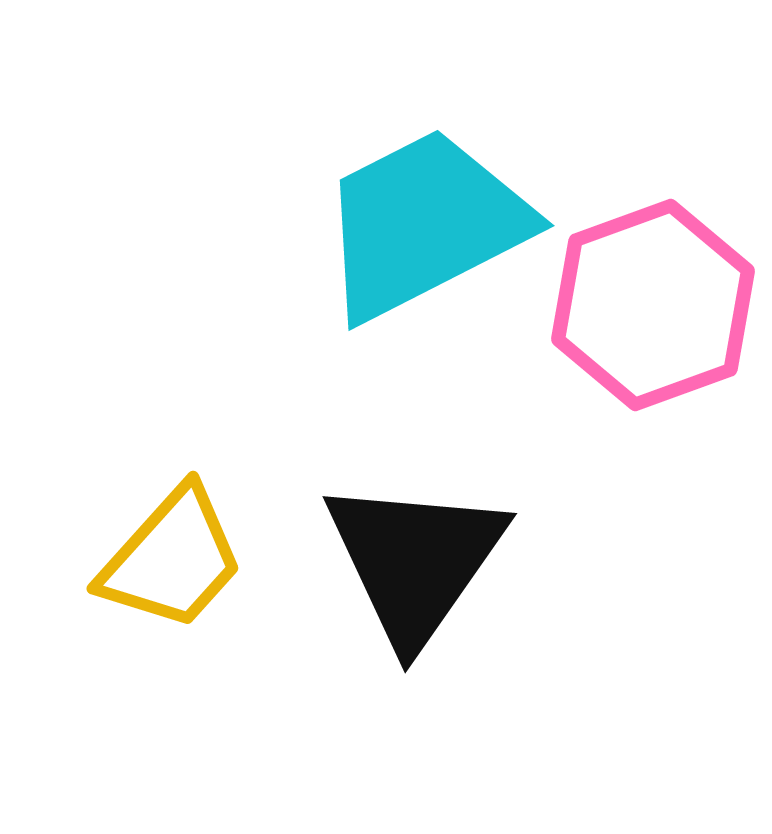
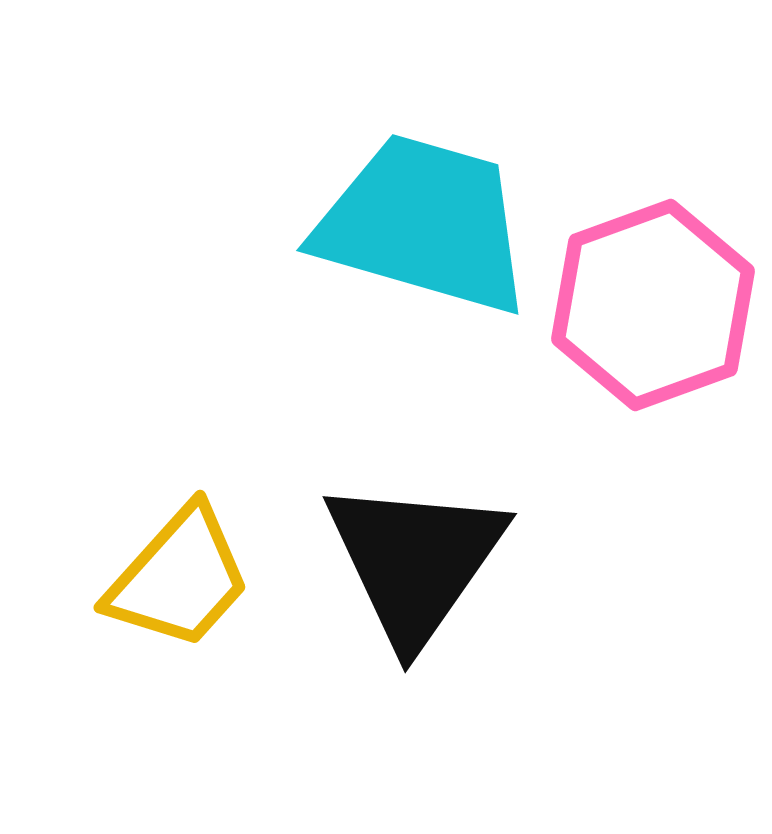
cyan trapezoid: rotated 43 degrees clockwise
yellow trapezoid: moved 7 px right, 19 px down
